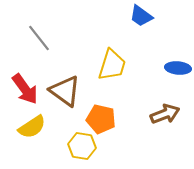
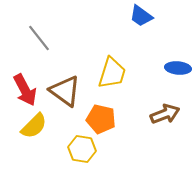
yellow trapezoid: moved 8 px down
red arrow: moved 1 px down; rotated 8 degrees clockwise
yellow semicircle: moved 2 px right, 1 px up; rotated 12 degrees counterclockwise
yellow hexagon: moved 3 px down
